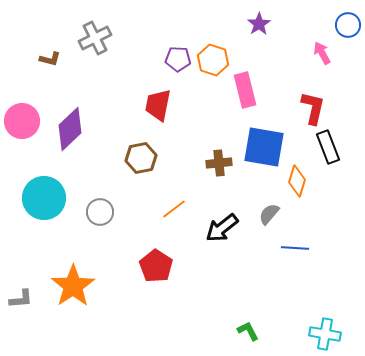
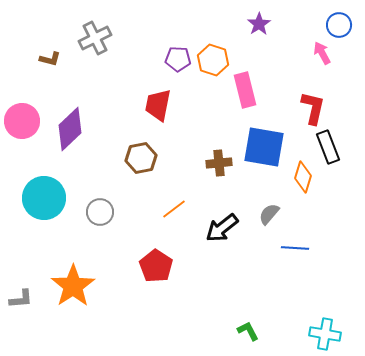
blue circle: moved 9 px left
orange diamond: moved 6 px right, 4 px up
